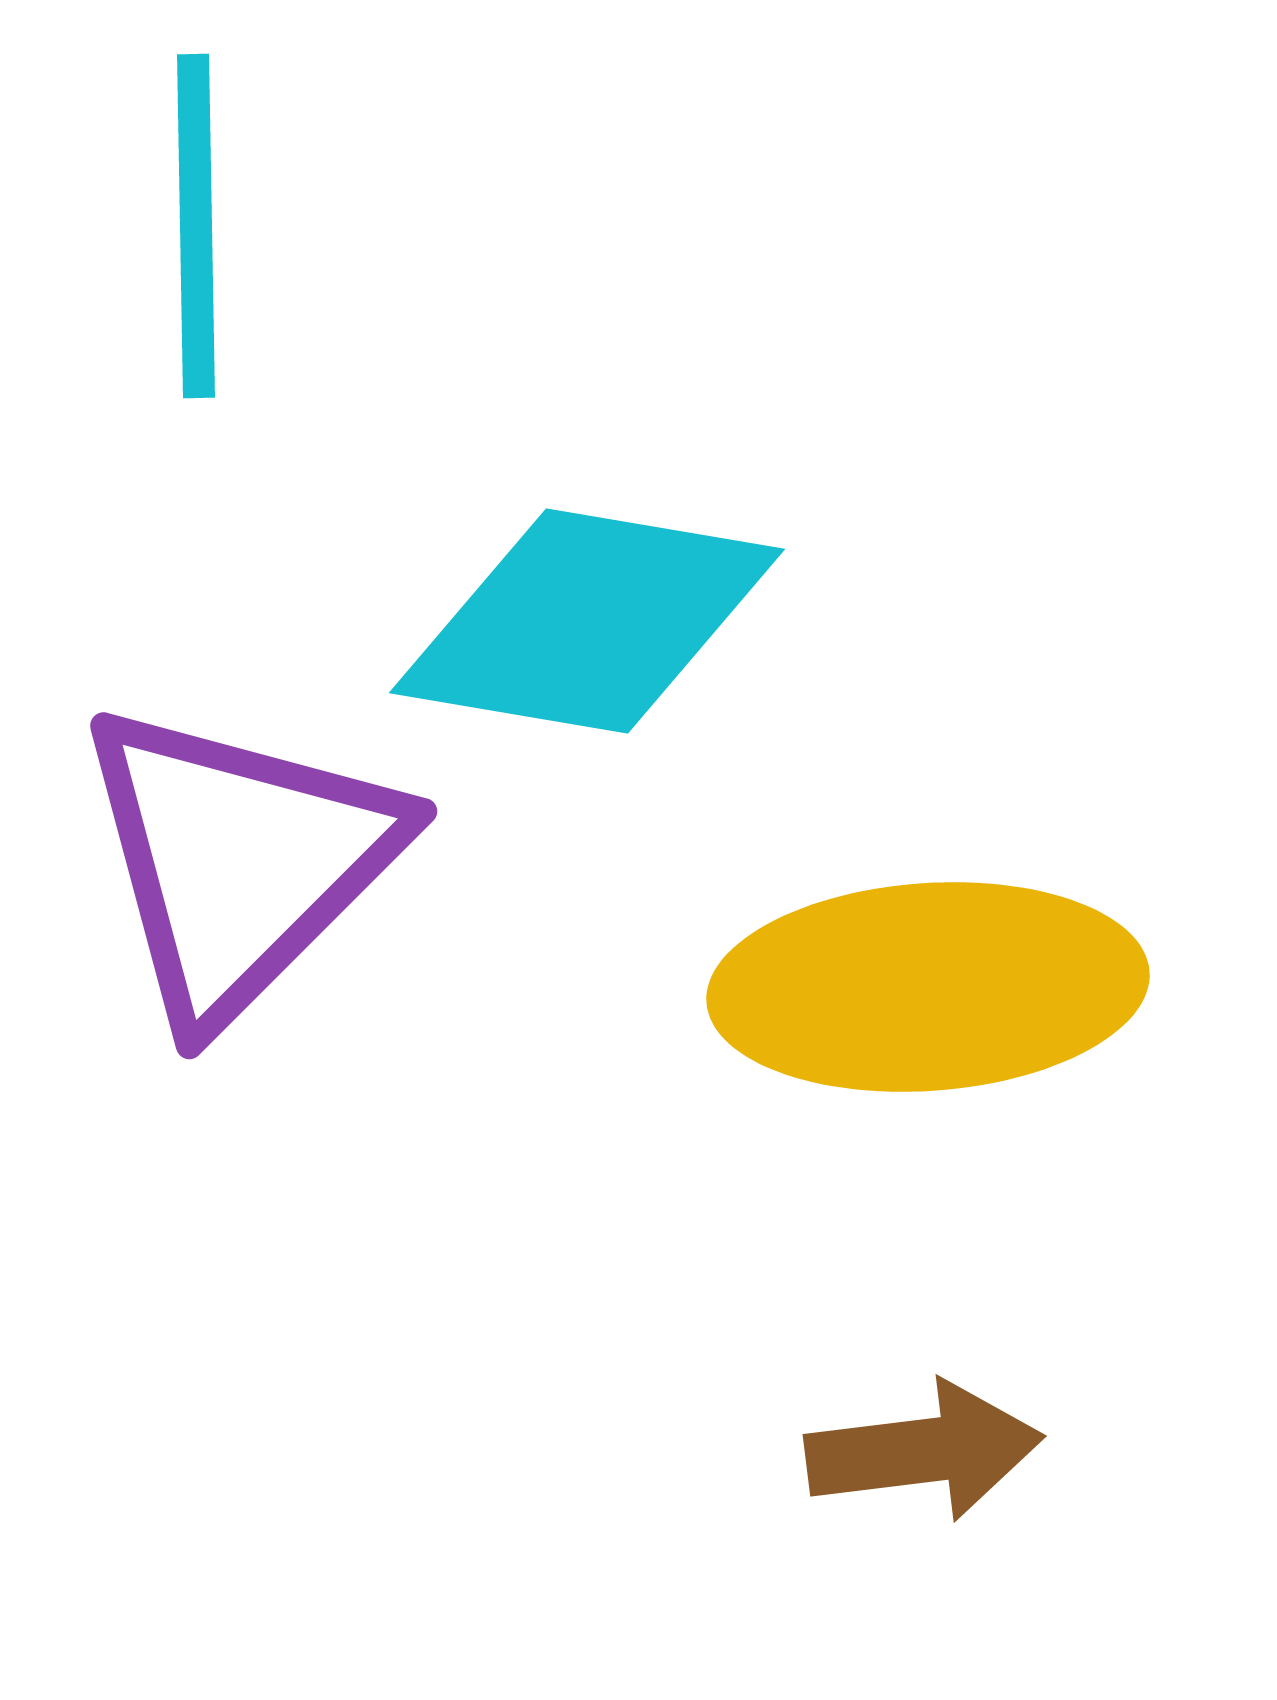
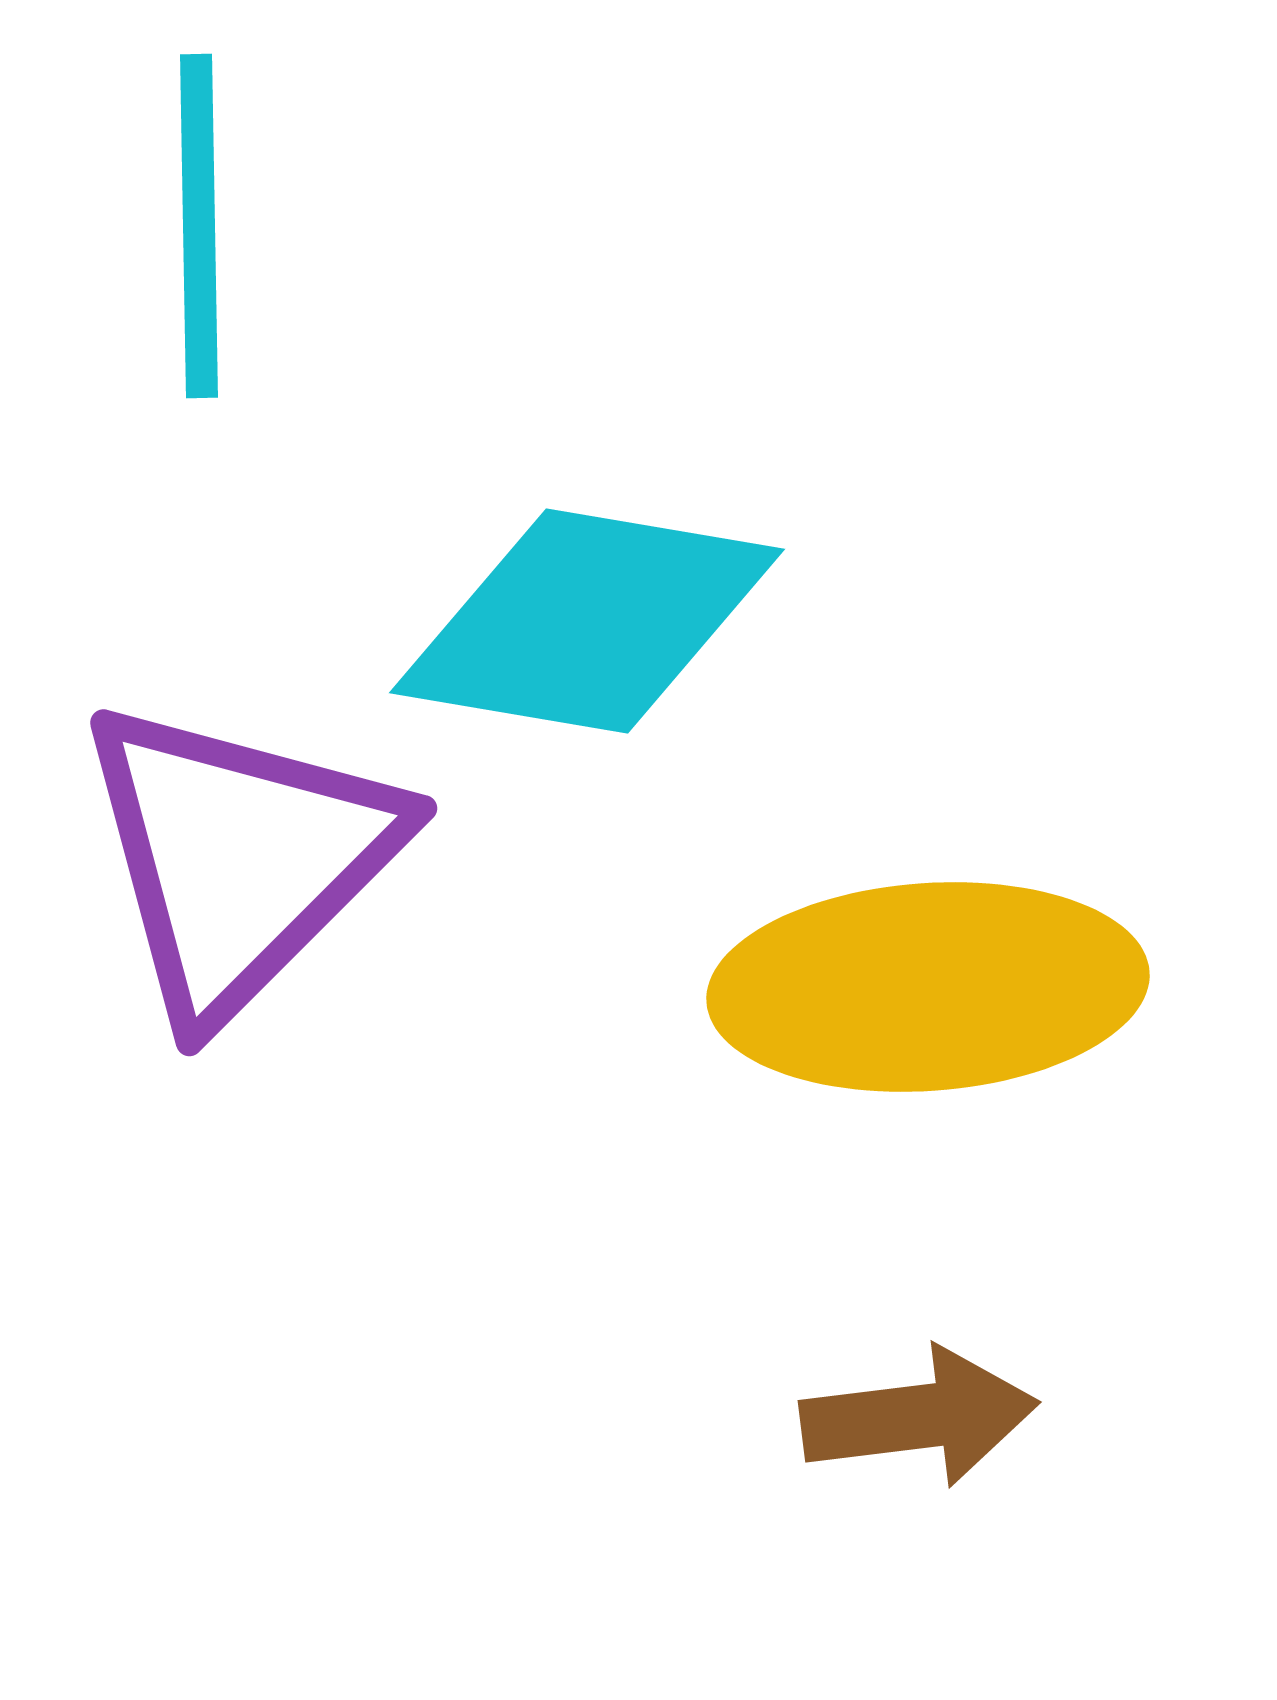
cyan line: moved 3 px right
purple triangle: moved 3 px up
brown arrow: moved 5 px left, 34 px up
